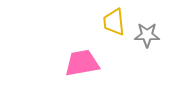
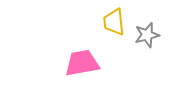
gray star: rotated 15 degrees counterclockwise
